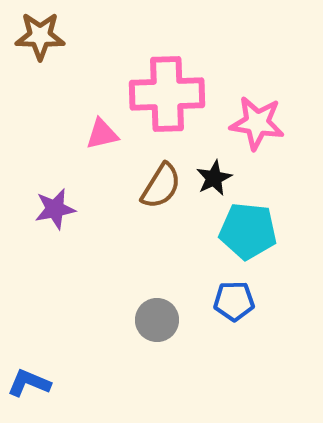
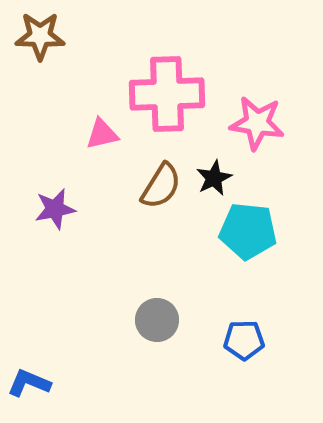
blue pentagon: moved 10 px right, 39 px down
